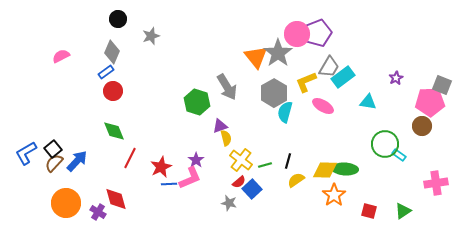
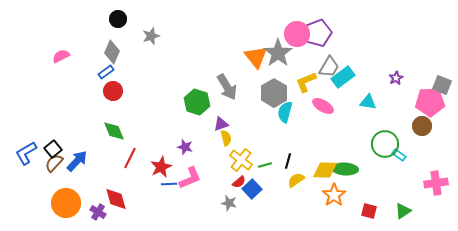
purple triangle at (220, 126): moved 1 px right, 2 px up
purple star at (196, 160): moved 11 px left, 13 px up; rotated 21 degrees counterclockwise
